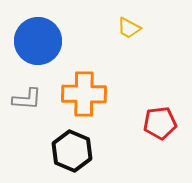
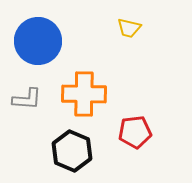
yellow trapezoid: rotated 15 degrees counterclockwise
red pentagon: moved 25 px left, 9 px down
